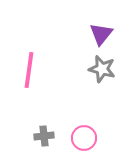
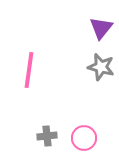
purple triangle: moved 6 px up
gray star: moved 1 px left, 2 px up
gray cross: moved 3 px right
